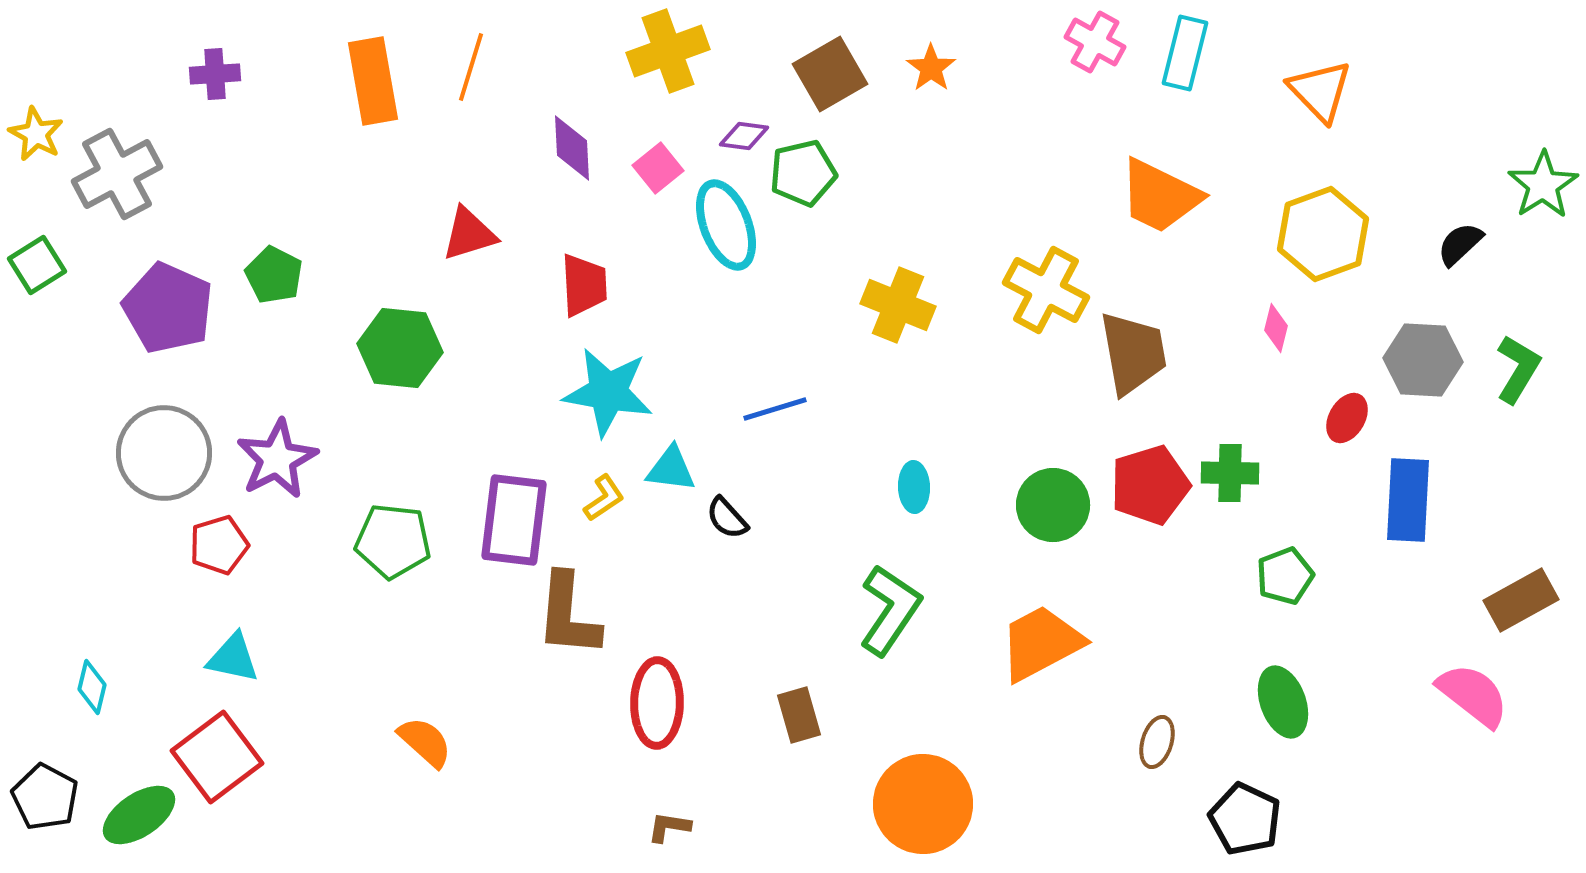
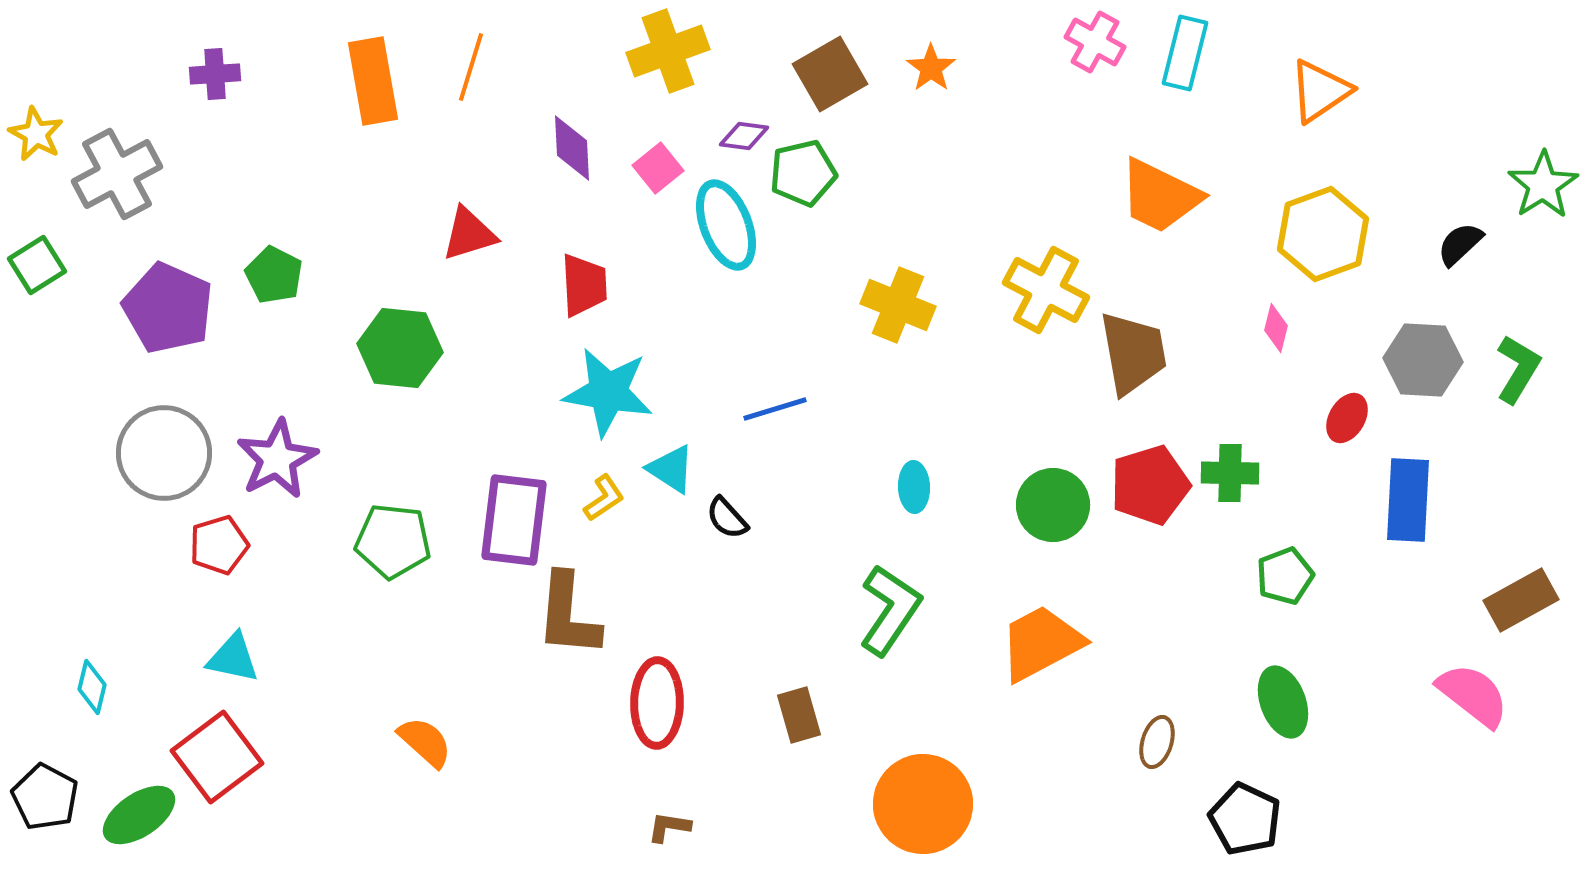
orange triangle at (1320, 91): rotated 40 degrees clockwise
cyan triangle at (671, 469): rotated 26 degrees clockwise
